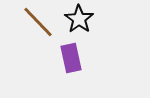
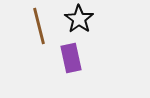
brown line: moved 1 px right, 4 px down; rotated 30 degrees clockwise
